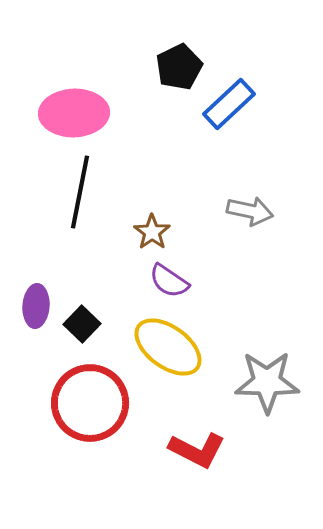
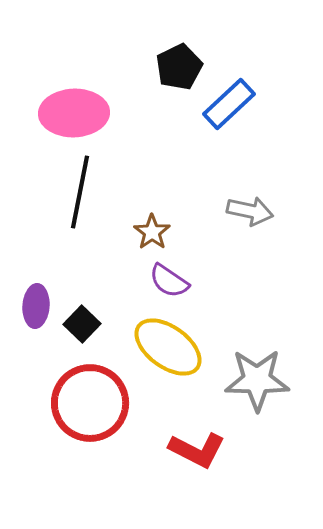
gray star: moved 10 px left, 2 px up
